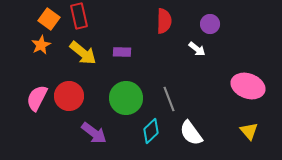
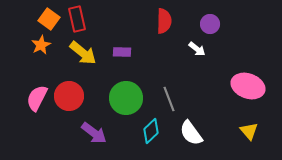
red rectangle: moved 2 px left, 3 px down
